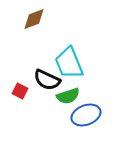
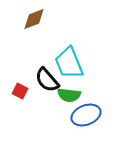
black semicircle: rotated 24 degrees clockwise
green semicircle: moved 1 px right, 1 px up; rotated 25 degrees clockwise
